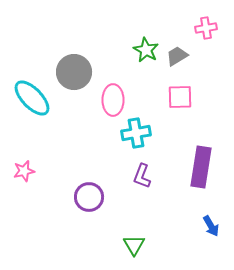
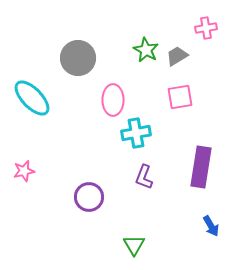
gray circle: moved 4 px right, 14 px up
pink square: rotated 8 degrees counterclockwise
purple L-shape: moved 2 px right, 1 px down
